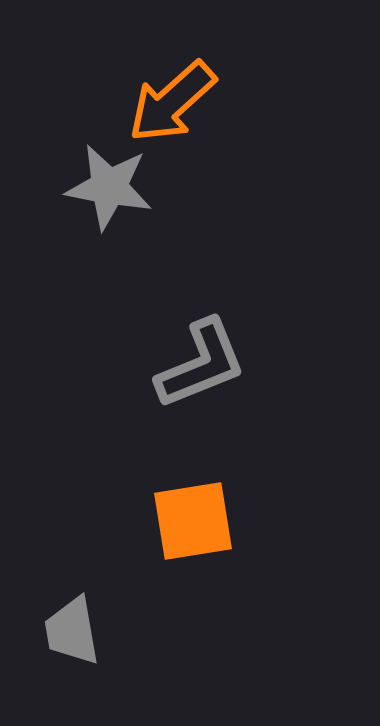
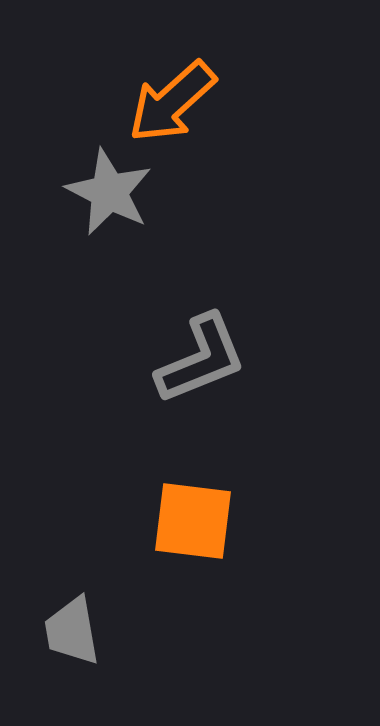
gray star: moved 5 px down; rotated 16 degrees clockwise
gray L-shape: moved 5 px up
orange square: rotated 16 degrees clockwise
